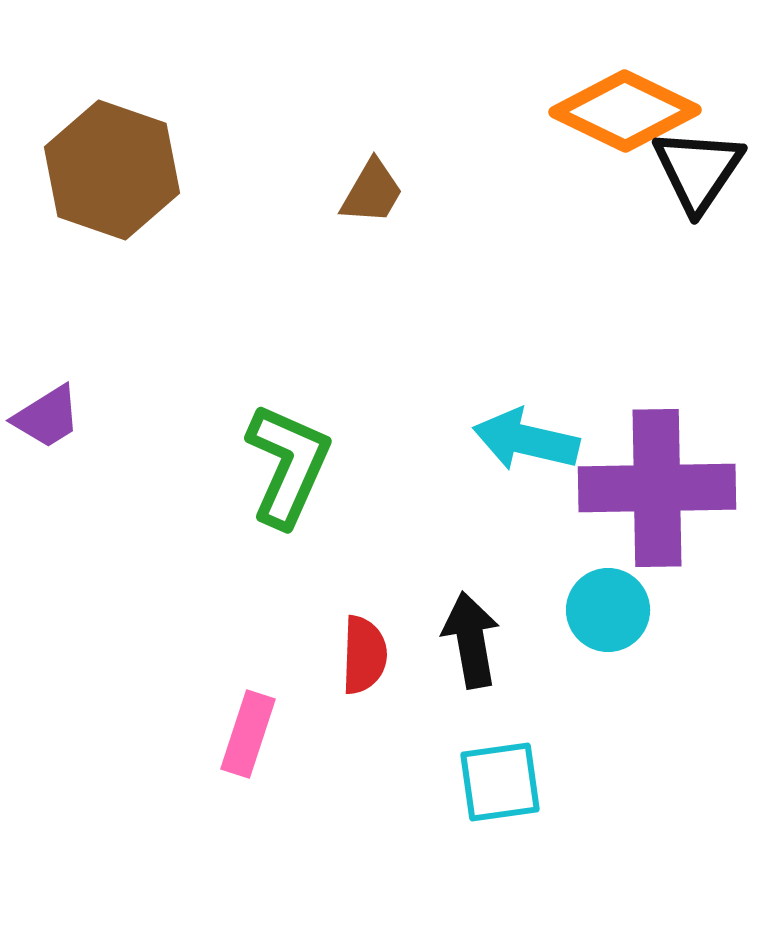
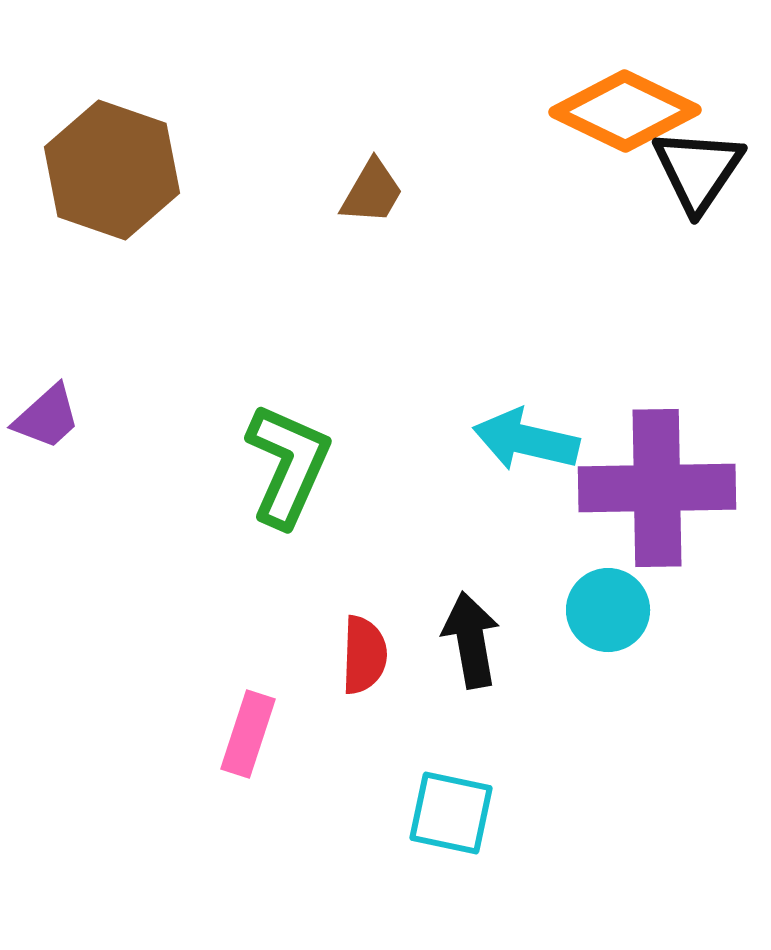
purple trapezoid: rotated 10 degrees counterclockwise
cyan square: moved 49 px left, 31 px down; rotated 20 degrees clockwise
